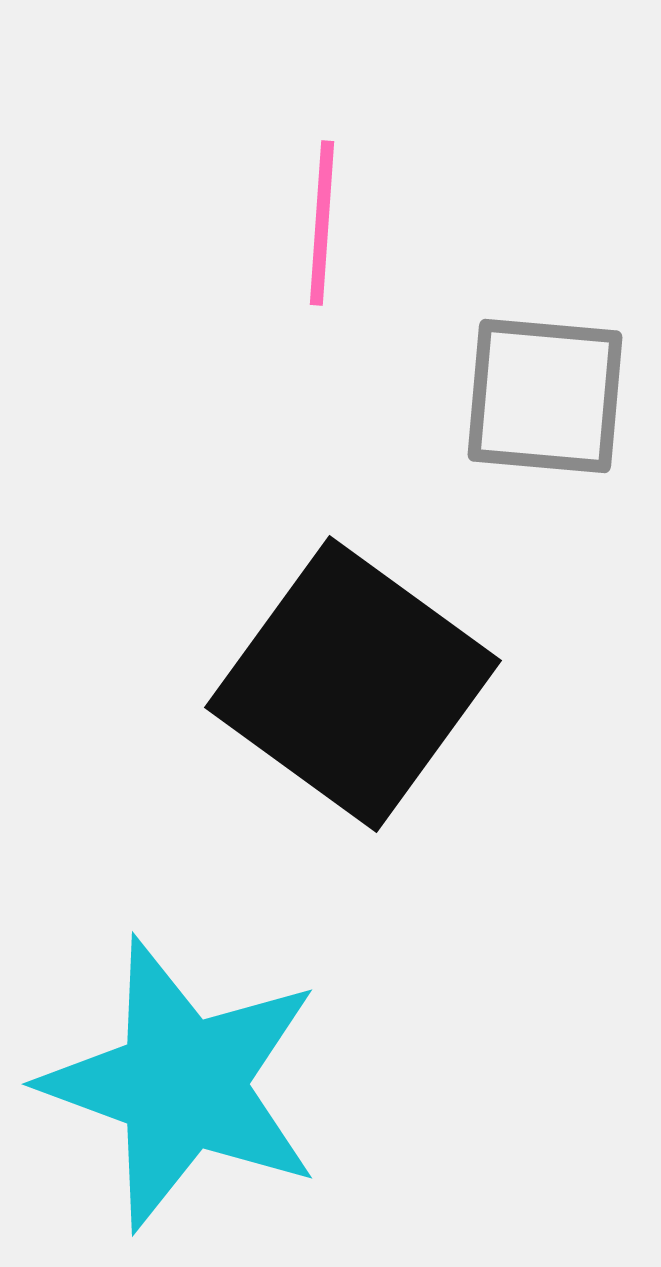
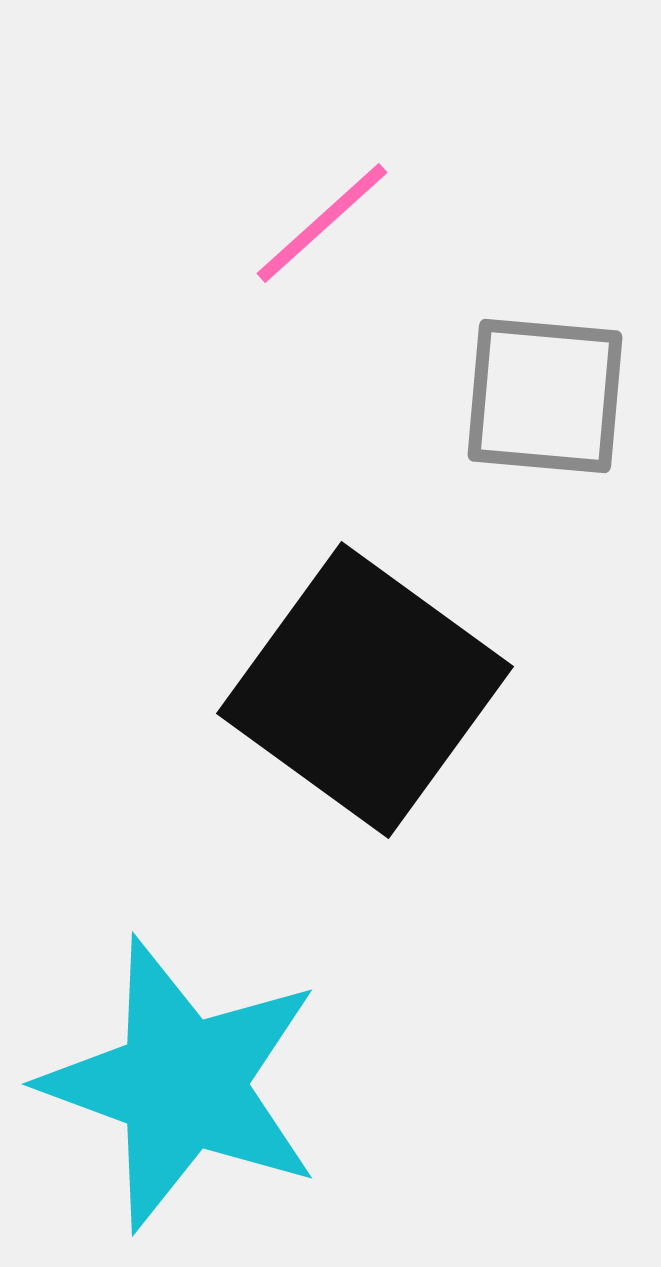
pink line: rotated 44 degrees clockwise
black square: moved 12 px right, 6 px down
